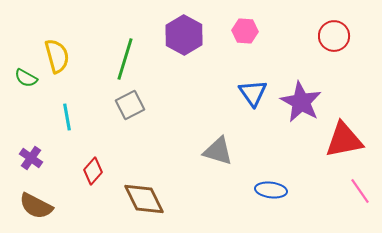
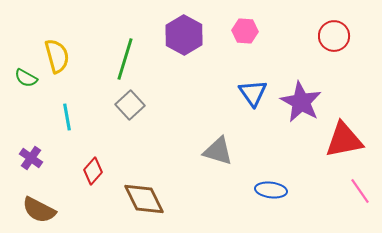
gray square: rotated 16 degrees counterclockwise
brown semicircle: moved 3 px right, 4 px down
